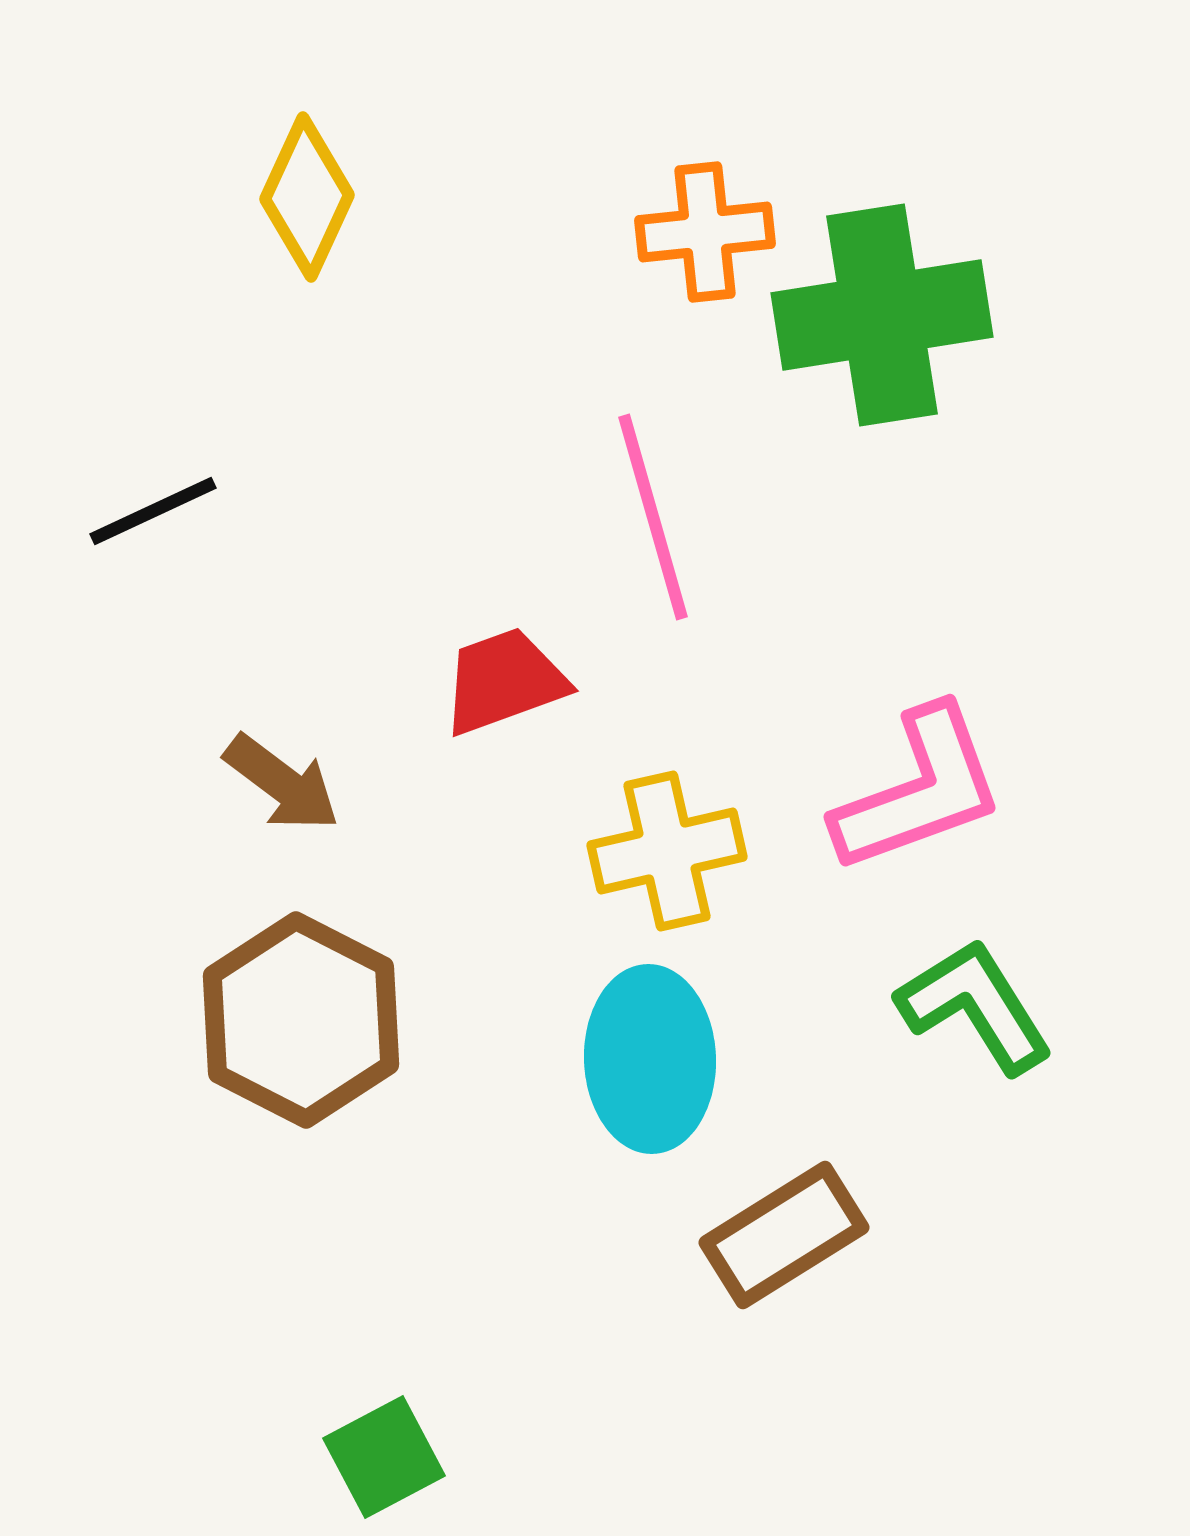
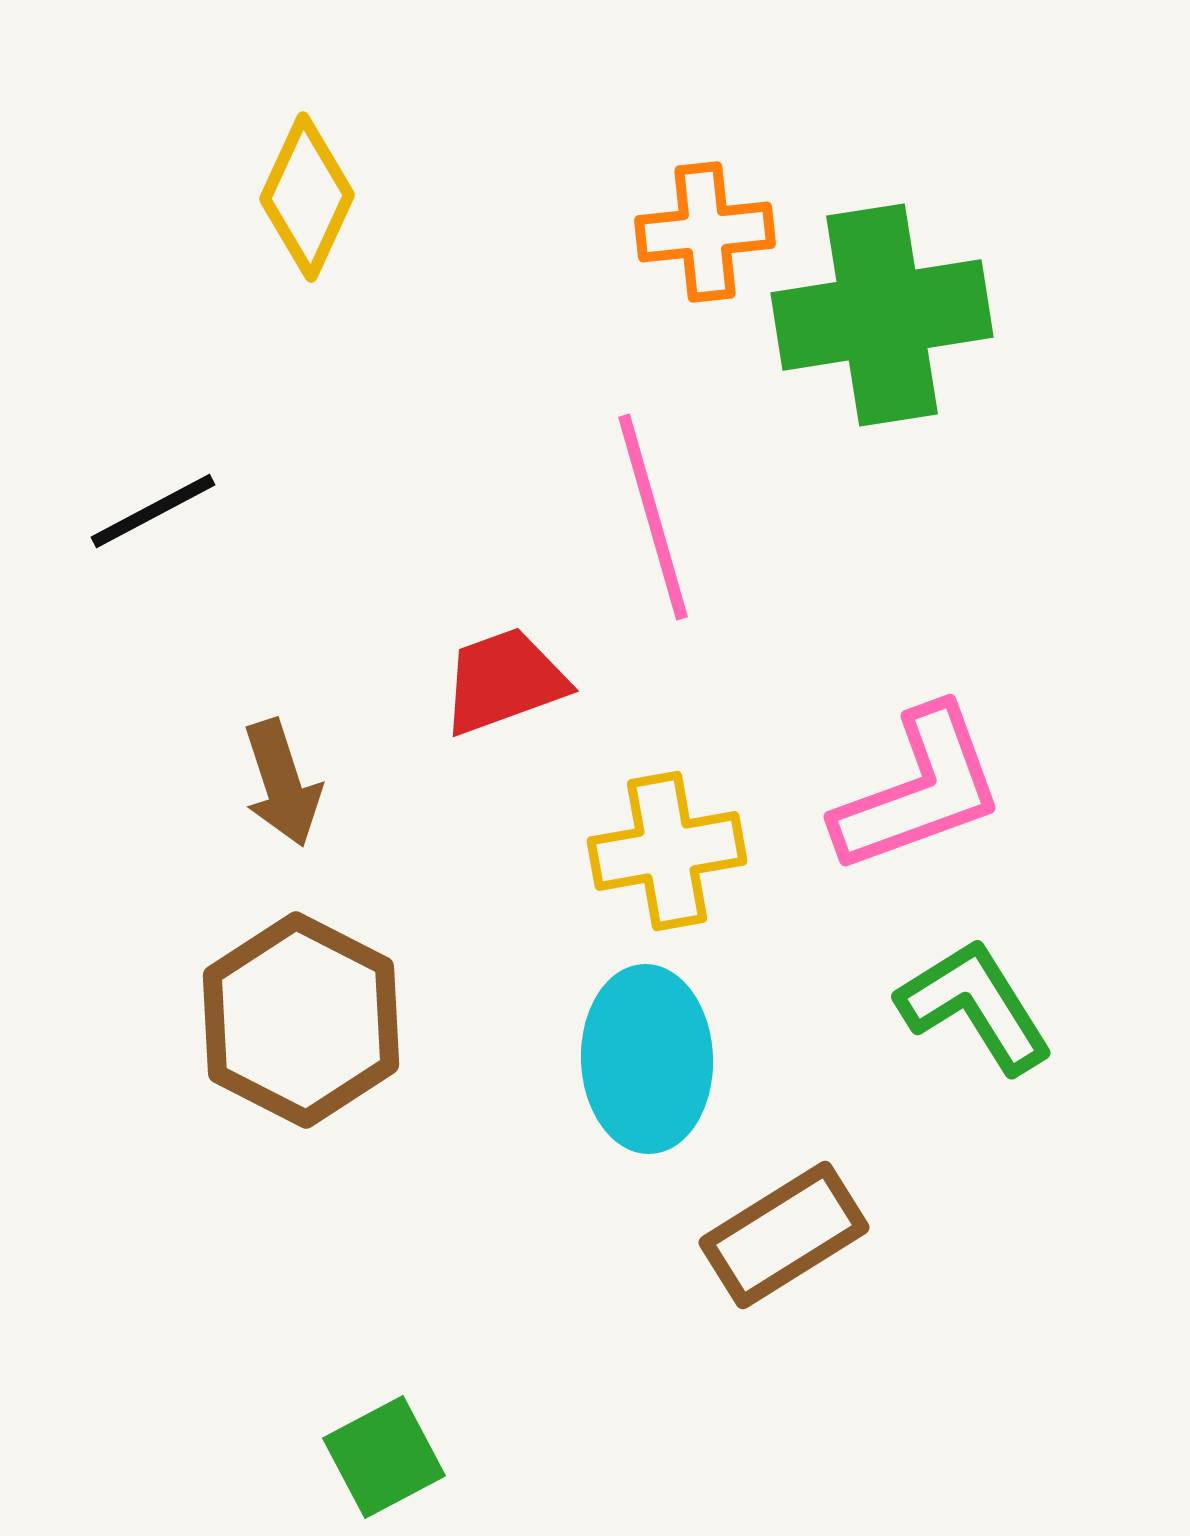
black line: rotated 3 degrees counterclockwise
brown arrow: rotated 35 degrees clockwise
yellow cross: rotated 3 degrees clockwise
cyan ellipse: moved 3 px left
